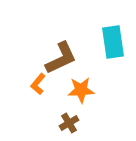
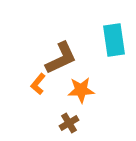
cyan rectangle: moved 1 px right, 2 px up
